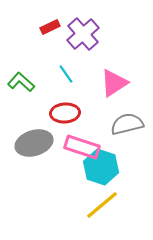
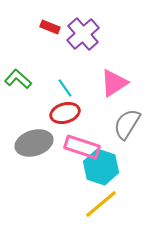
red rectangle: rotated 48 degrees clockwise
cyan line: moved 1 px left, 14 px down
green L-shape: moved 3 px left, 3 px up
red ellipse: rotated 12 degrees counterclockwise
gray semicircle: rotated 44 degrees counterclockwise
yellow line: moved 1 px left, 1 px up
